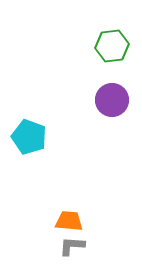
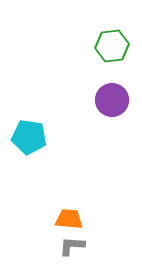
cyan pentagon: rotated 12 degrees counterclockwise
orange trapezoid: moved 2 px up
